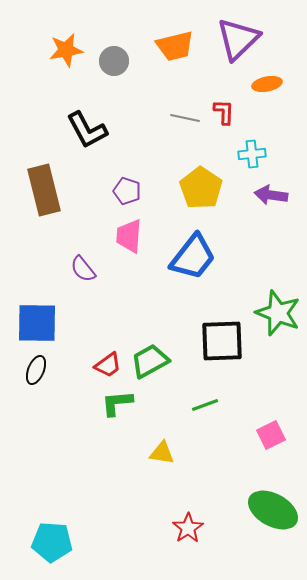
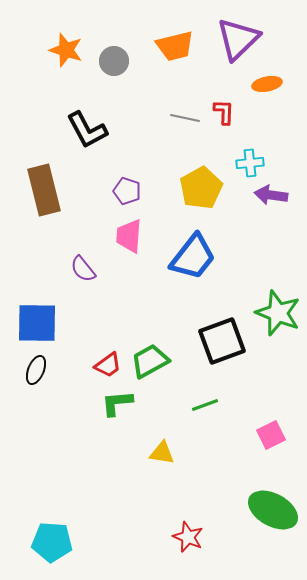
orange star: rotated 28 degrees clockwise
cyan cross: moved 2 px left, 9 px down
yellow pentagon: rotated 9 degrees clockwise
black square: rotated 18 degrees counterclockwise
red star: moved 9 px down; rotated 16 degrees counterclockwise
